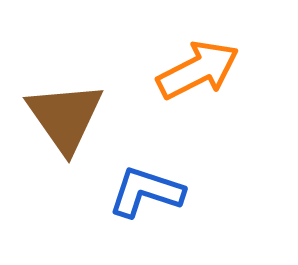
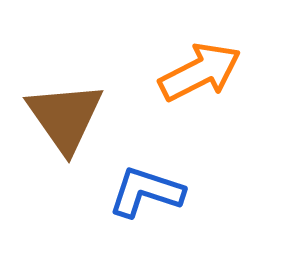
orange arrow: moved 2 px right, 2 px down
